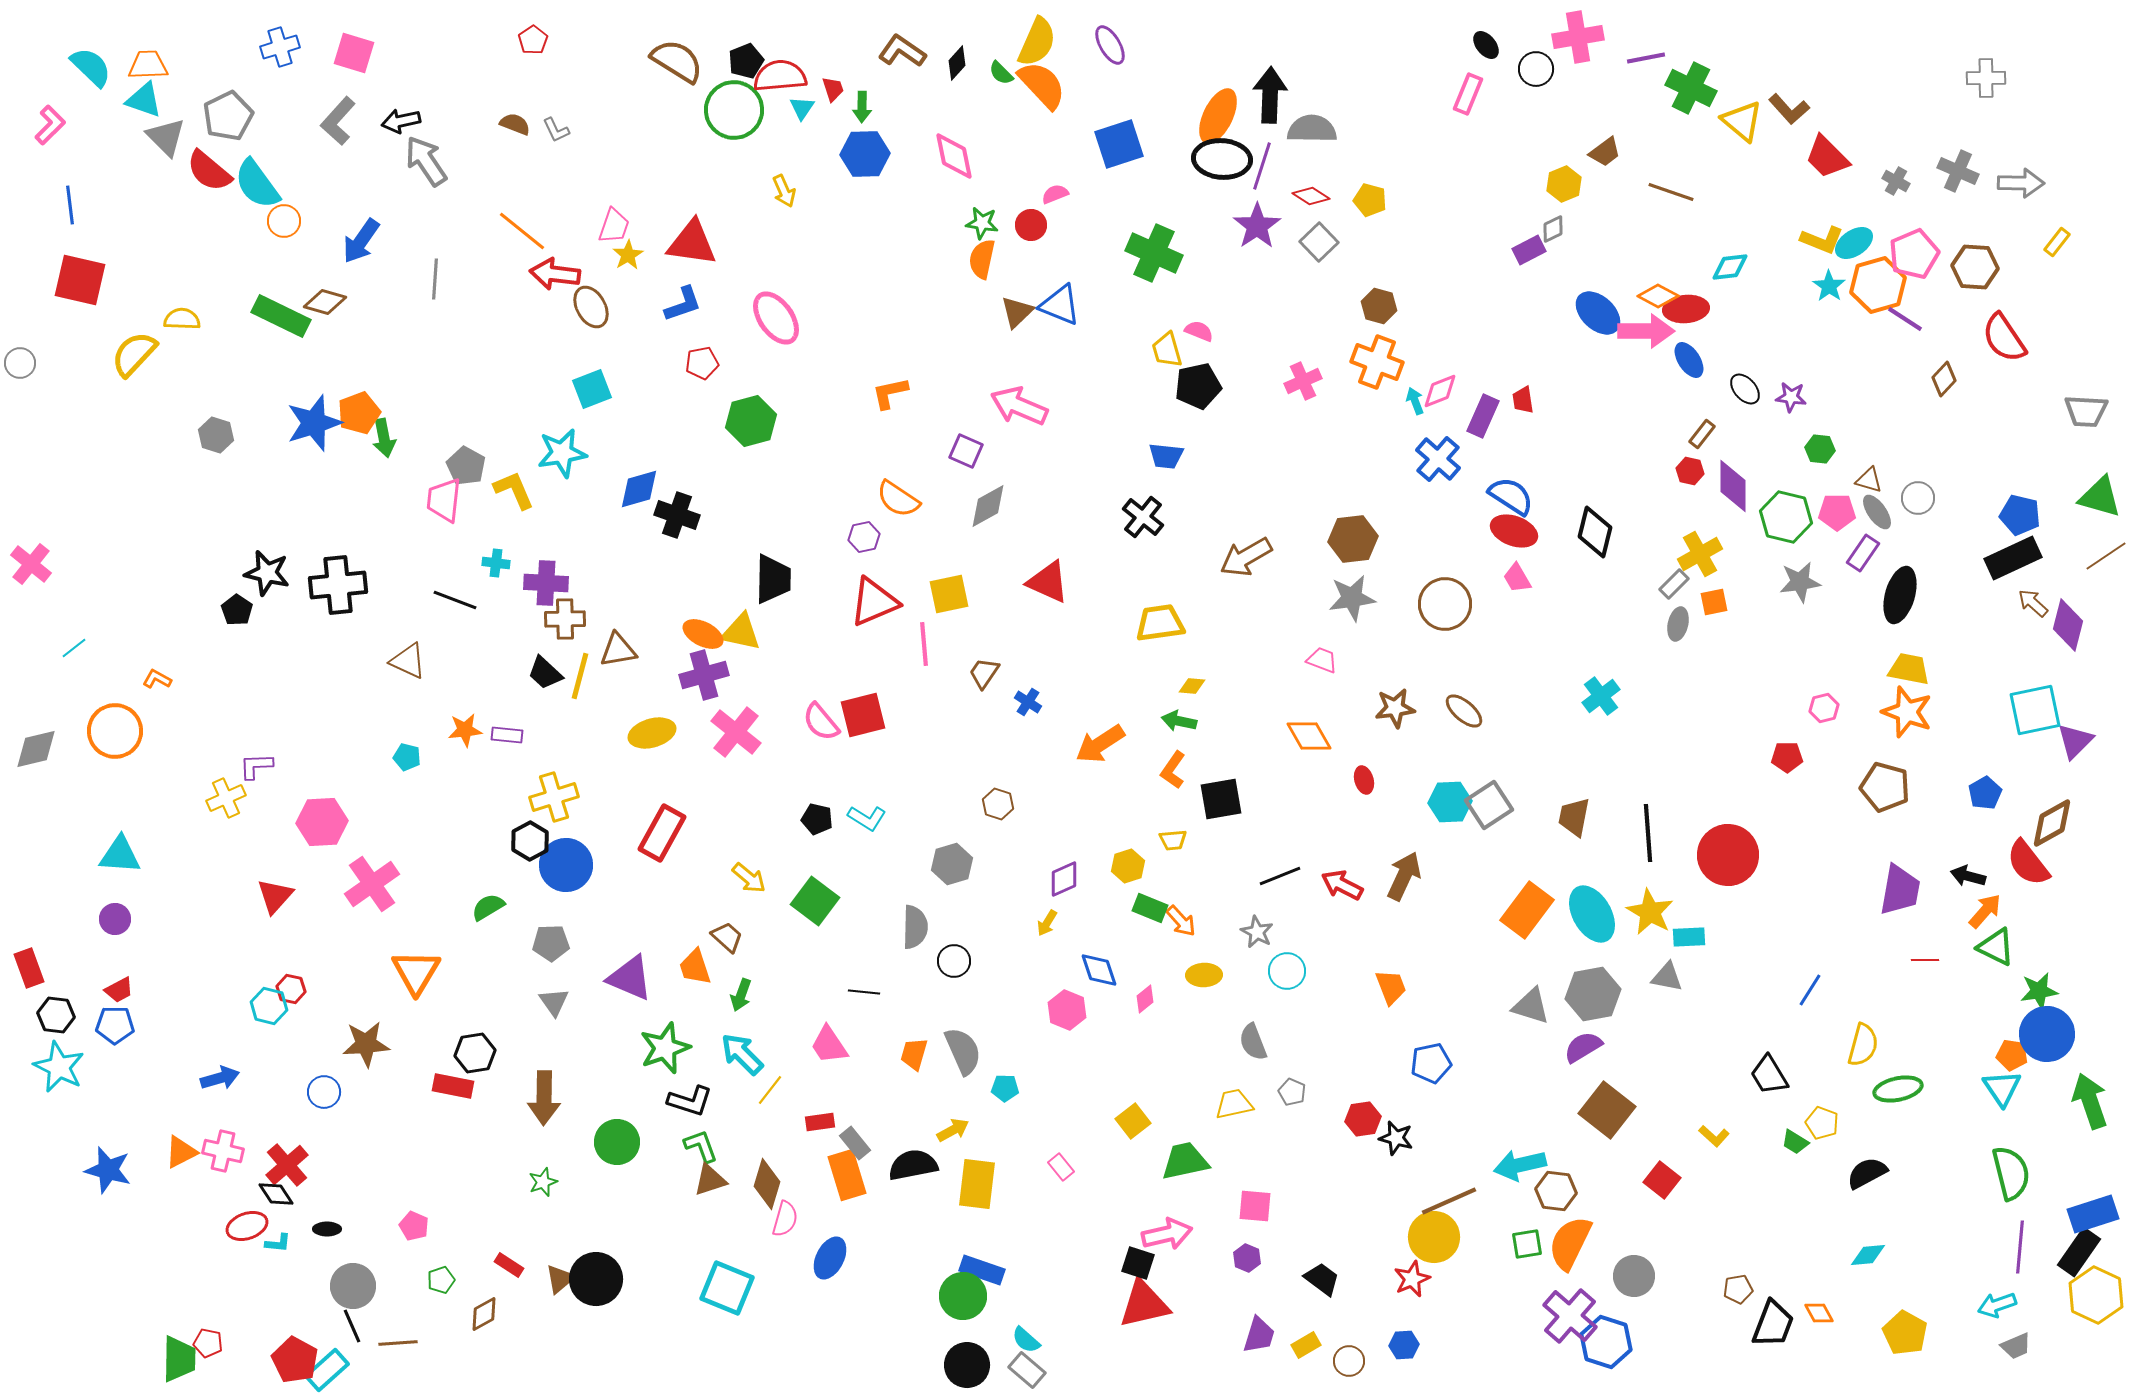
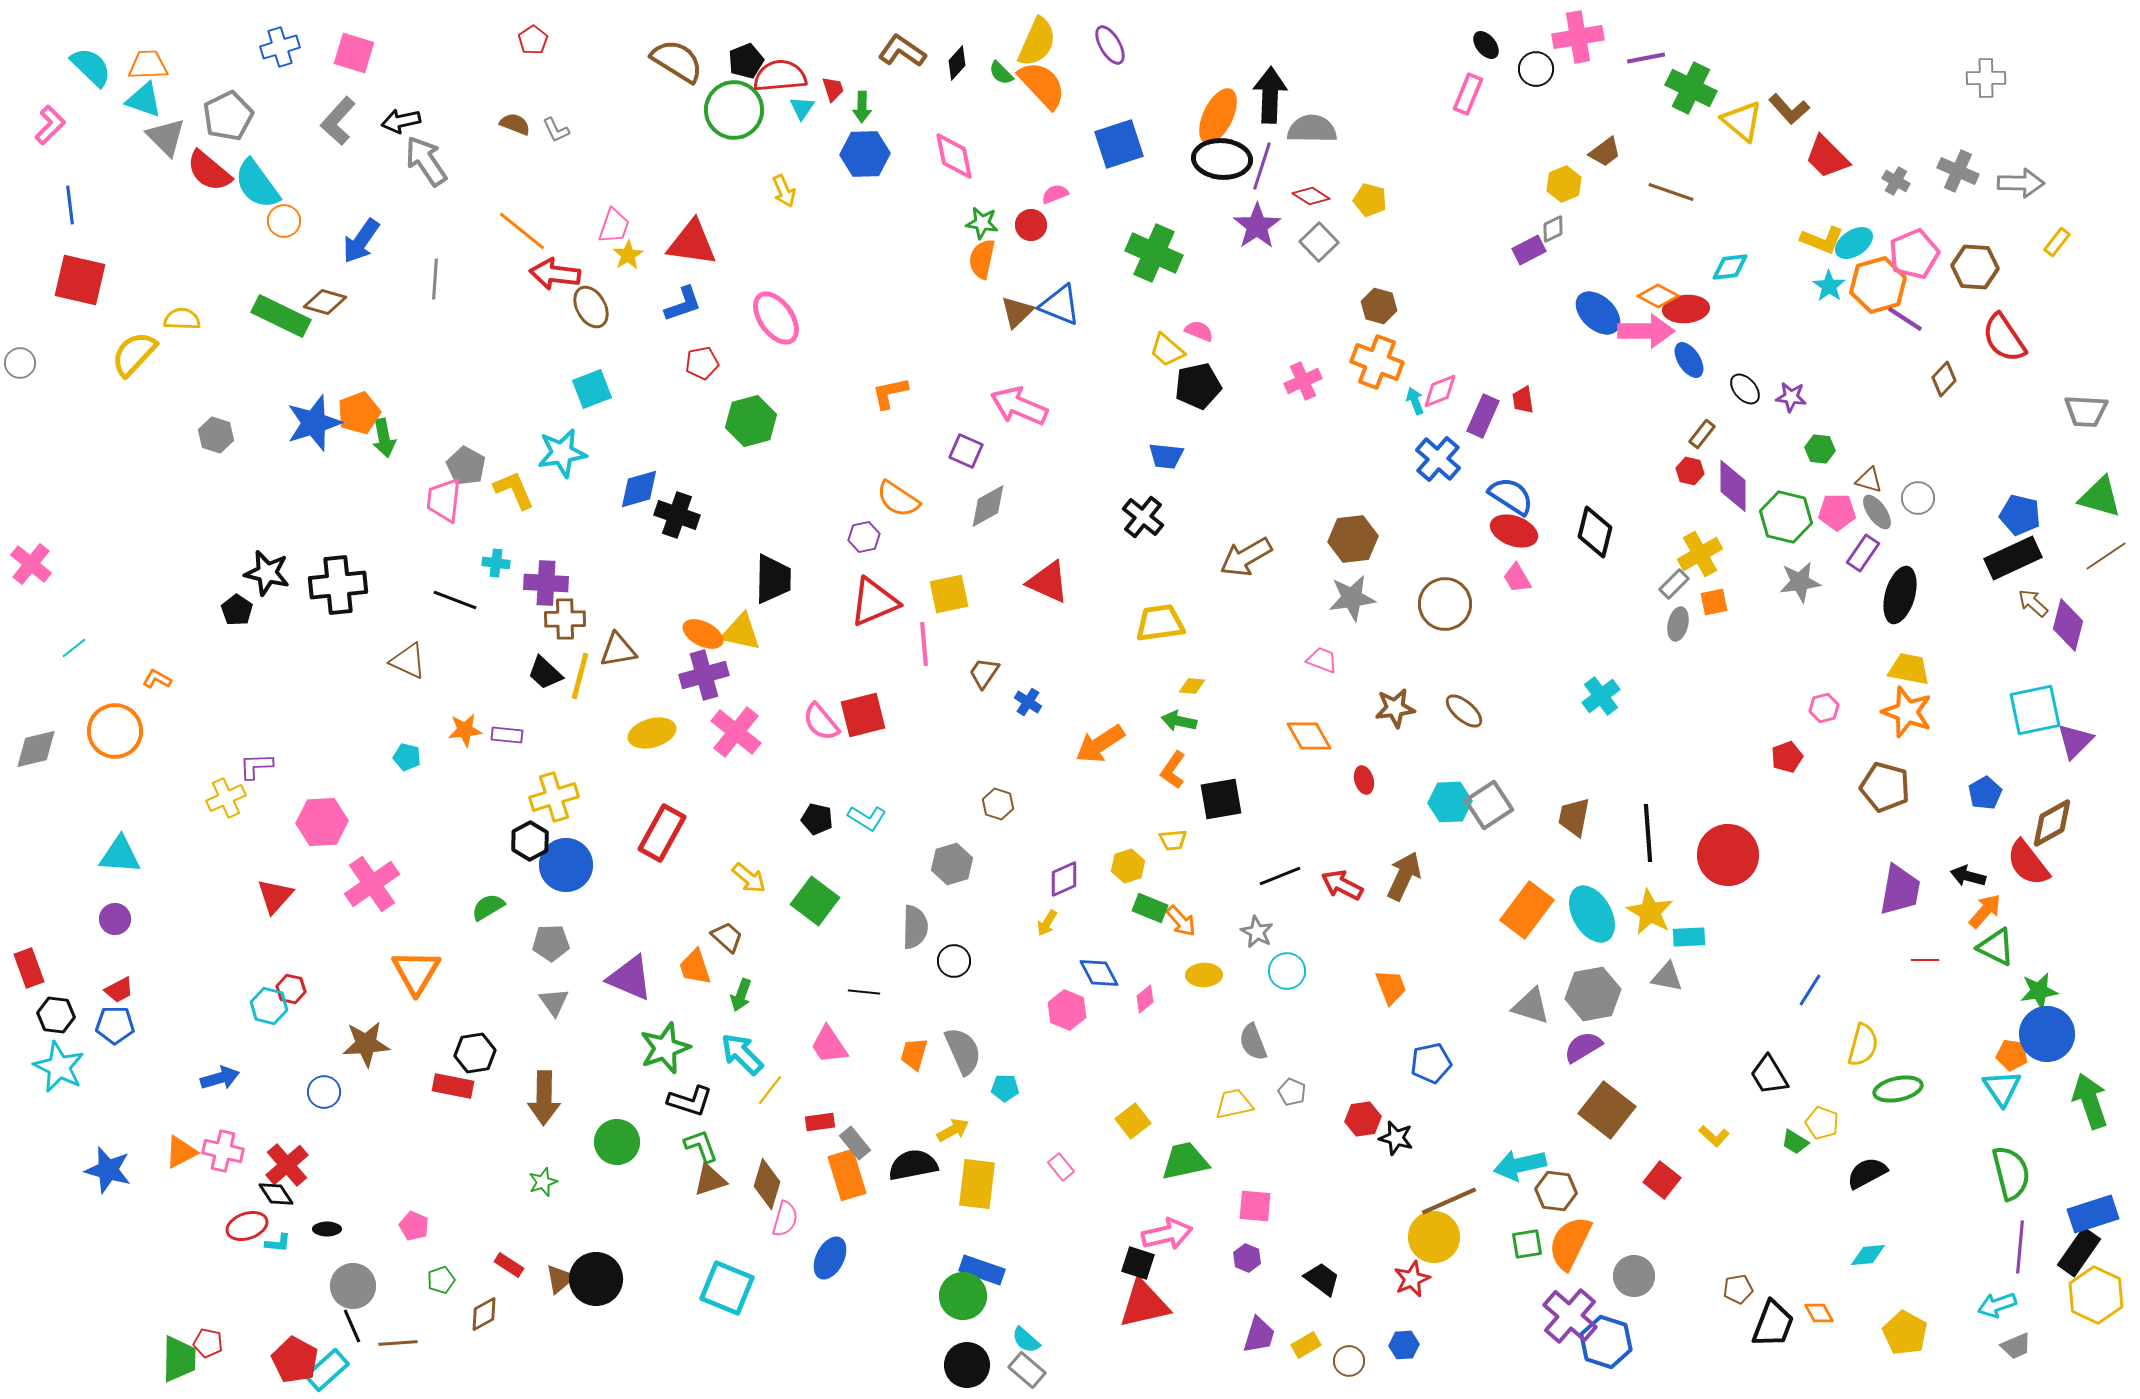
yellow trapezoid at (1167, 350): rotated 33 degrees counterclockwise
red pentagon at (1787, 757): rotated 20 degrees counterclockwise
blue diamond at (1099, 970): moved 3 px down; rotated 9 degrees counterclockwise
